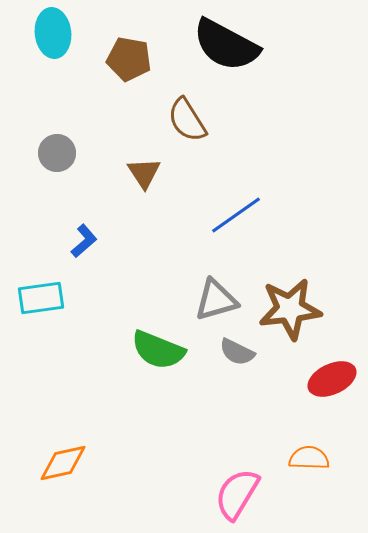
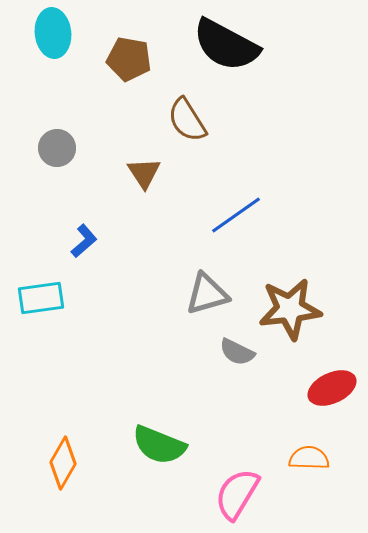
gray circle: moved 5 px up
gray triangle: moved 9 px left, 6 px up
green semicircle: moved 1 px right, 95 px down
red ellipse: moved 9 px down
orange diamond: rotated 48 degrees counterclockwise
